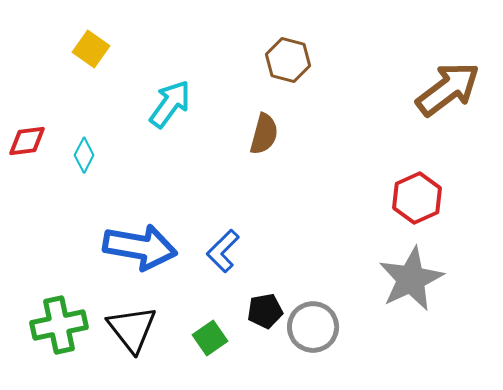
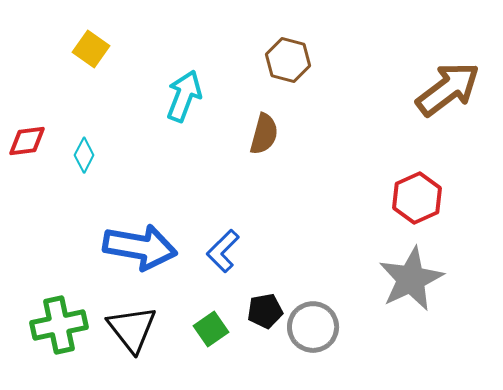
cyan arrow: moved 14 px right, 8 px up; rotated 15 degrees counterclockwise
green square: moved 1 px right, 9 px up
